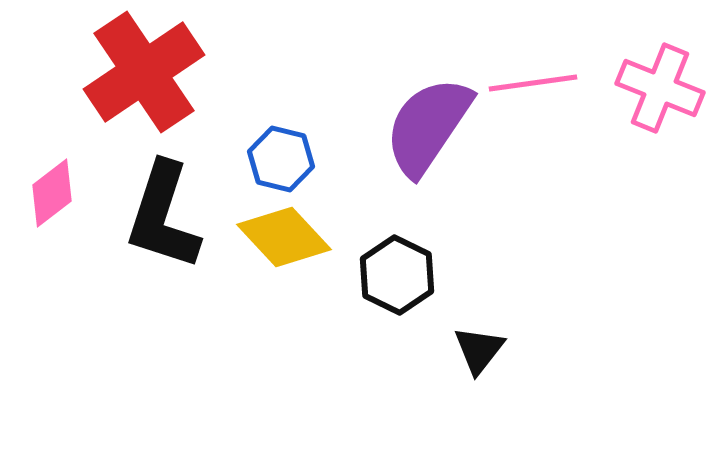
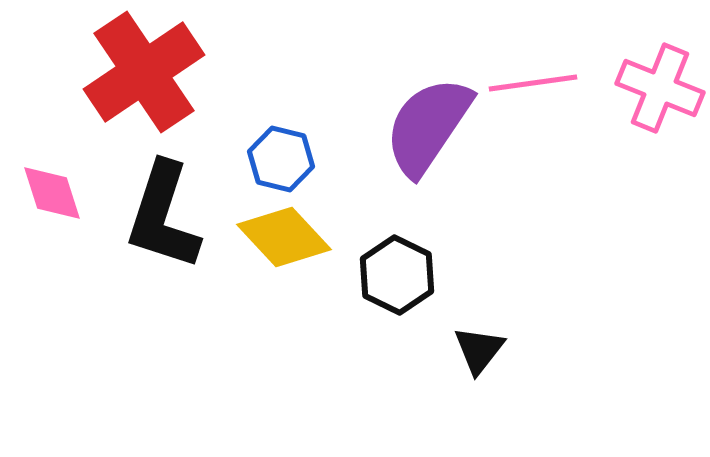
pink diamond: rotated 70 degrees counterclockwise
